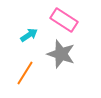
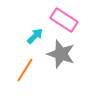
cyan arrow: moved 6 px right, 1 px down; rotated 12 degrees counterclockwise
orange line: moved 3 px up
